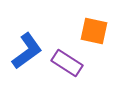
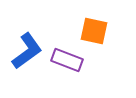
purple rectangle: moved 3 px up; rotated 12 degrees counterclockwise
